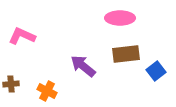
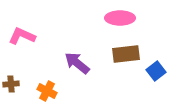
purple arrow: moved 6 px left, 3 px up
